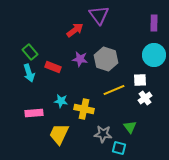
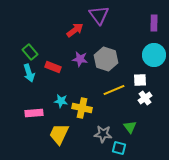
yellow cross: moved 2 px left, 1 px up
